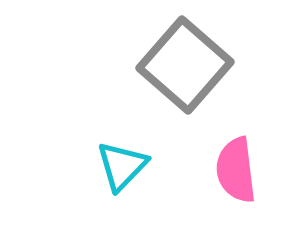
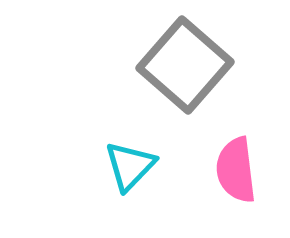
cyan triangle: moved 8 px right
